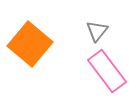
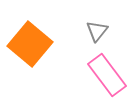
pink rectangle: moved 4 px down
